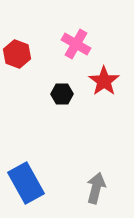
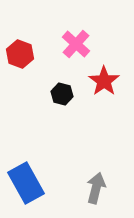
pink cross: rotated 12 degrees clockwise
red hexagon: moved 3 px right
black hexagon: rotated 15 degrees clockwise
